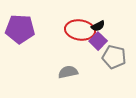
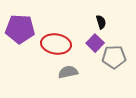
black semicircle: moved 3 px right, 4 px up; rotated 80 degrees counterclockwise
red ellipse: moved 24 px left, 14 px down
purple square: moved 3 px left, 2 px down
gray pentagon: rotated 15 degrees counterclockwise
